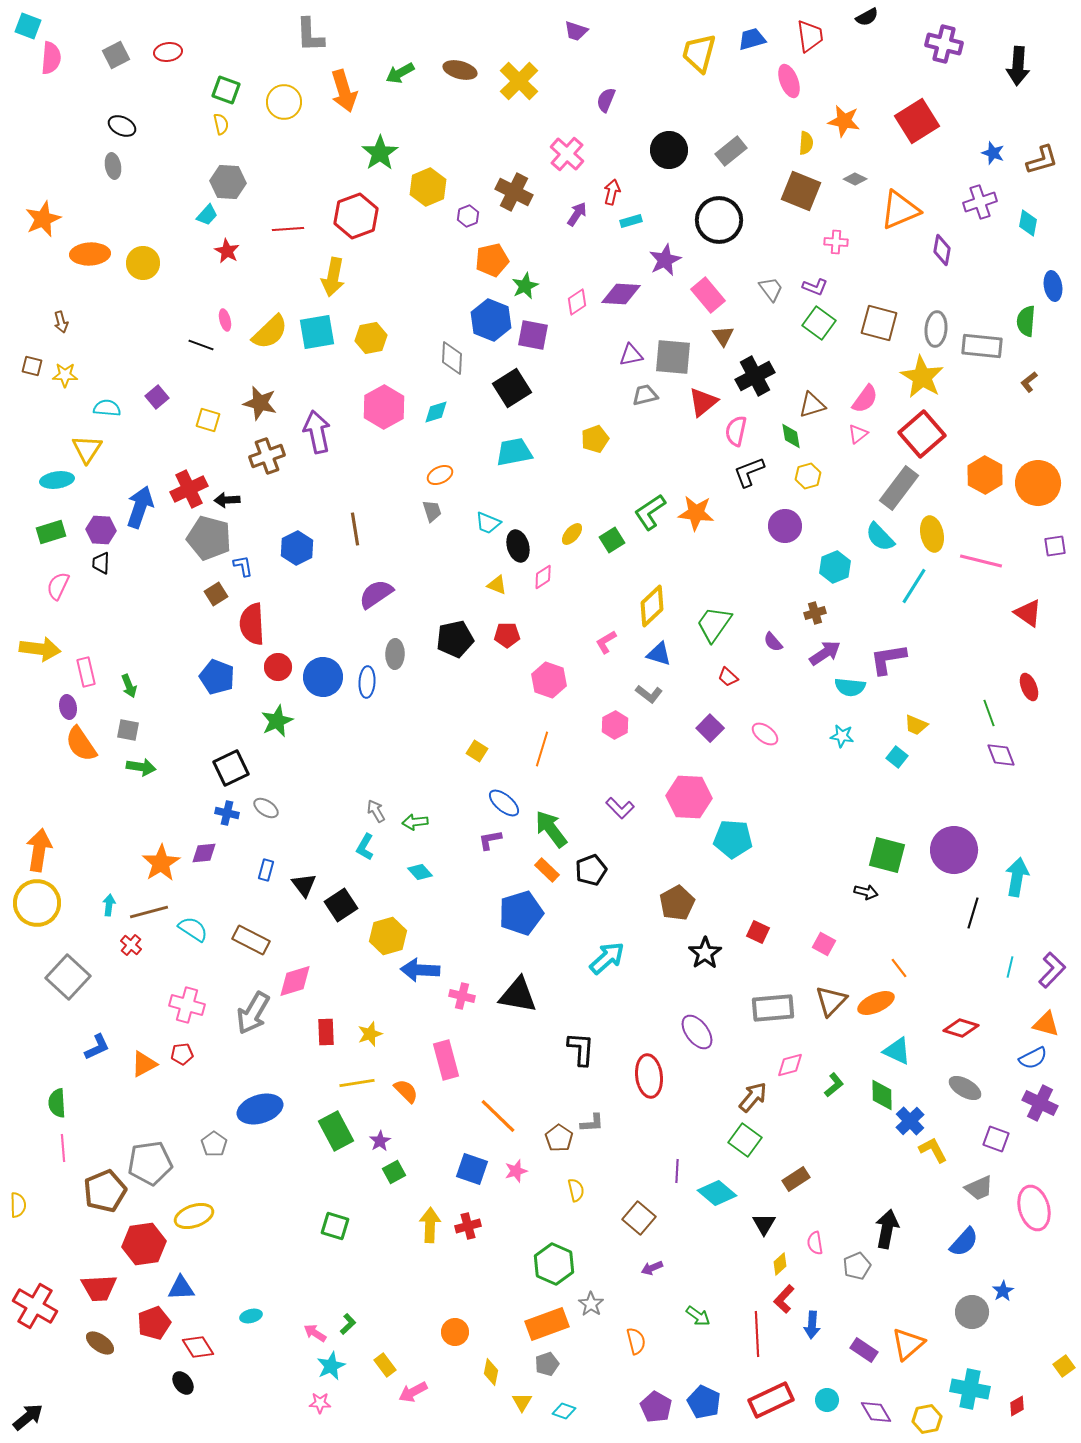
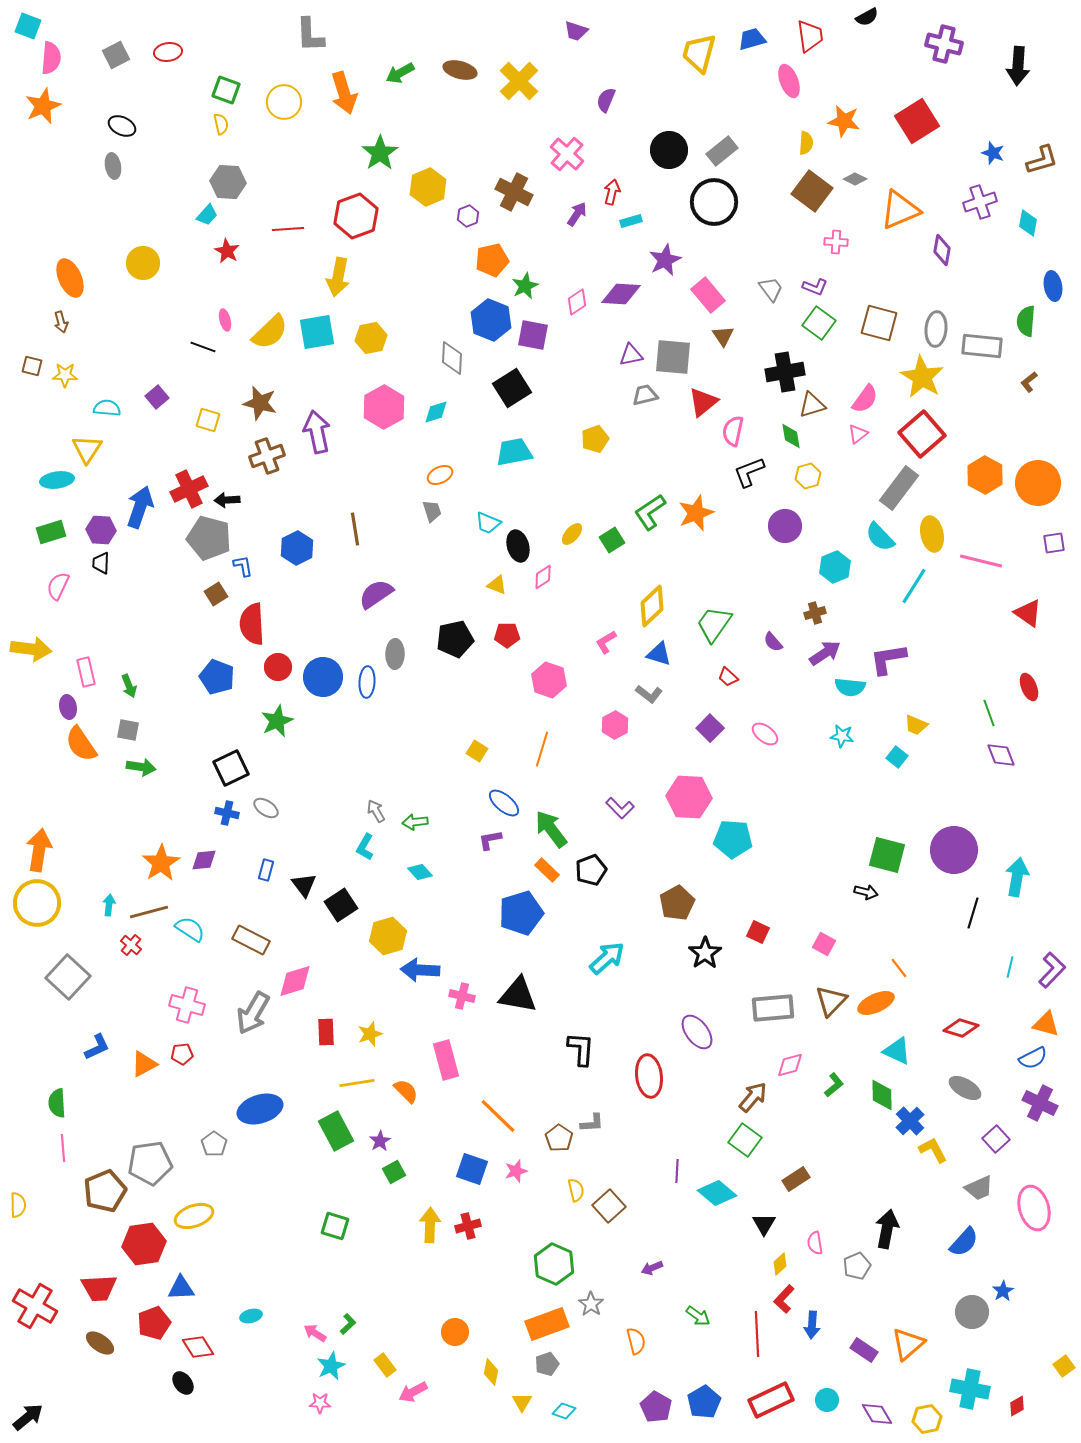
orange arrow at (344, 91): moved 2 px down
gray rectangle at (731, 151): moved 9 px left
brown square at (801, 191): moved 11 px right; rotated 15 degrees clockwise
orange star at (43, 219): moved 113 px up
black circle at (719, 220): moved 5 px left, 18 px up
orange ellipse at (90, 254): moved 20 px left, 24 px down; rotated 69 degrees clockwise
yellow arrow at (333, 277): moved 5 px right
black line at (201, 345): moved 2 px right, 2 px down
black cross at (755, 376): moved 30 px right, 4 px up; rotated 18 degrees clockwise
pink semicircle at (736, 431): moved 3 px left
orange star at (696, 513): rotated 27 degrees counterclockwise
purple square at (1055, 546): moved 1 px left, 3 px up
yellow arrow at (40, 649): moved 9 px left
purple diamond at (204, 853): moved 7 px down
cyan semicircle at (193, 929): moved 3 px left
purple square at (996, 1139): rotated 28 degrees clockwise
brown square at (639, 1218): moved 30 px left, 12 px up; rotated 8 degrees clockwise
blue pentagon at (704, 1402): rotated 16 degrees clockwise
purple diamond at (876, 1412): moved 1 px right, 2 px down
